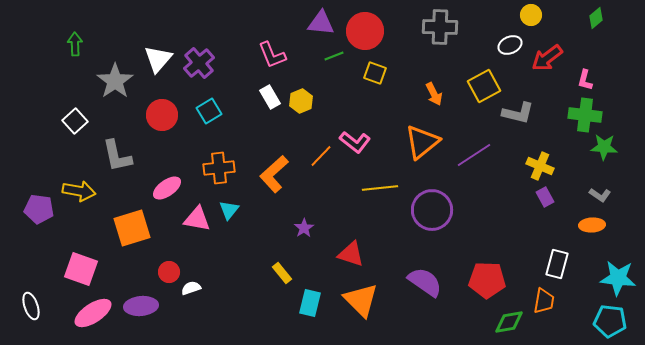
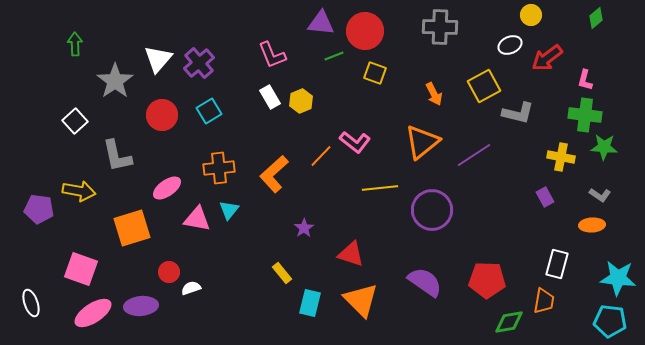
yellow cross at (540, 166): moved 21 px right, 9 px up; rotated 12 degrees counterclockwise
white ellipse at (31, 306): moved 3 px up
